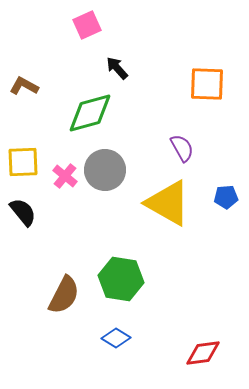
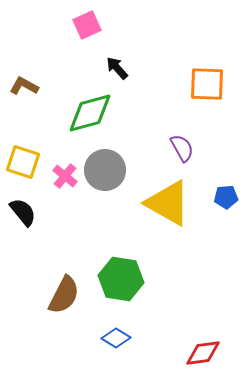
yellow square: rotated 20 degrees clockwise
